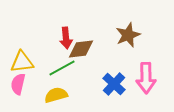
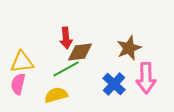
brown star: moved 1 px right, 13 px down
brown diamond: moved 1 px left, 3 px down
green line: moved 4 px right, 1 px down
